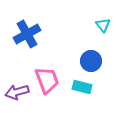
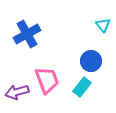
cyan rectangle: rotated 66 degrees counterclockwise
